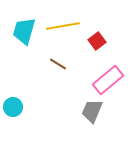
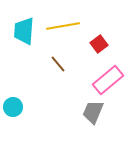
cyan trapezoid: rotated 12 degrees counterclockwise
red square: moved 2 px right, 3 px down
brown line: rotated 18 degrees clockwise
gray trapezoid: moved 1 px right, 1 px down
